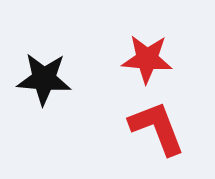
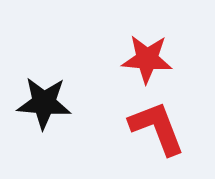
black star: moved 24 px down
